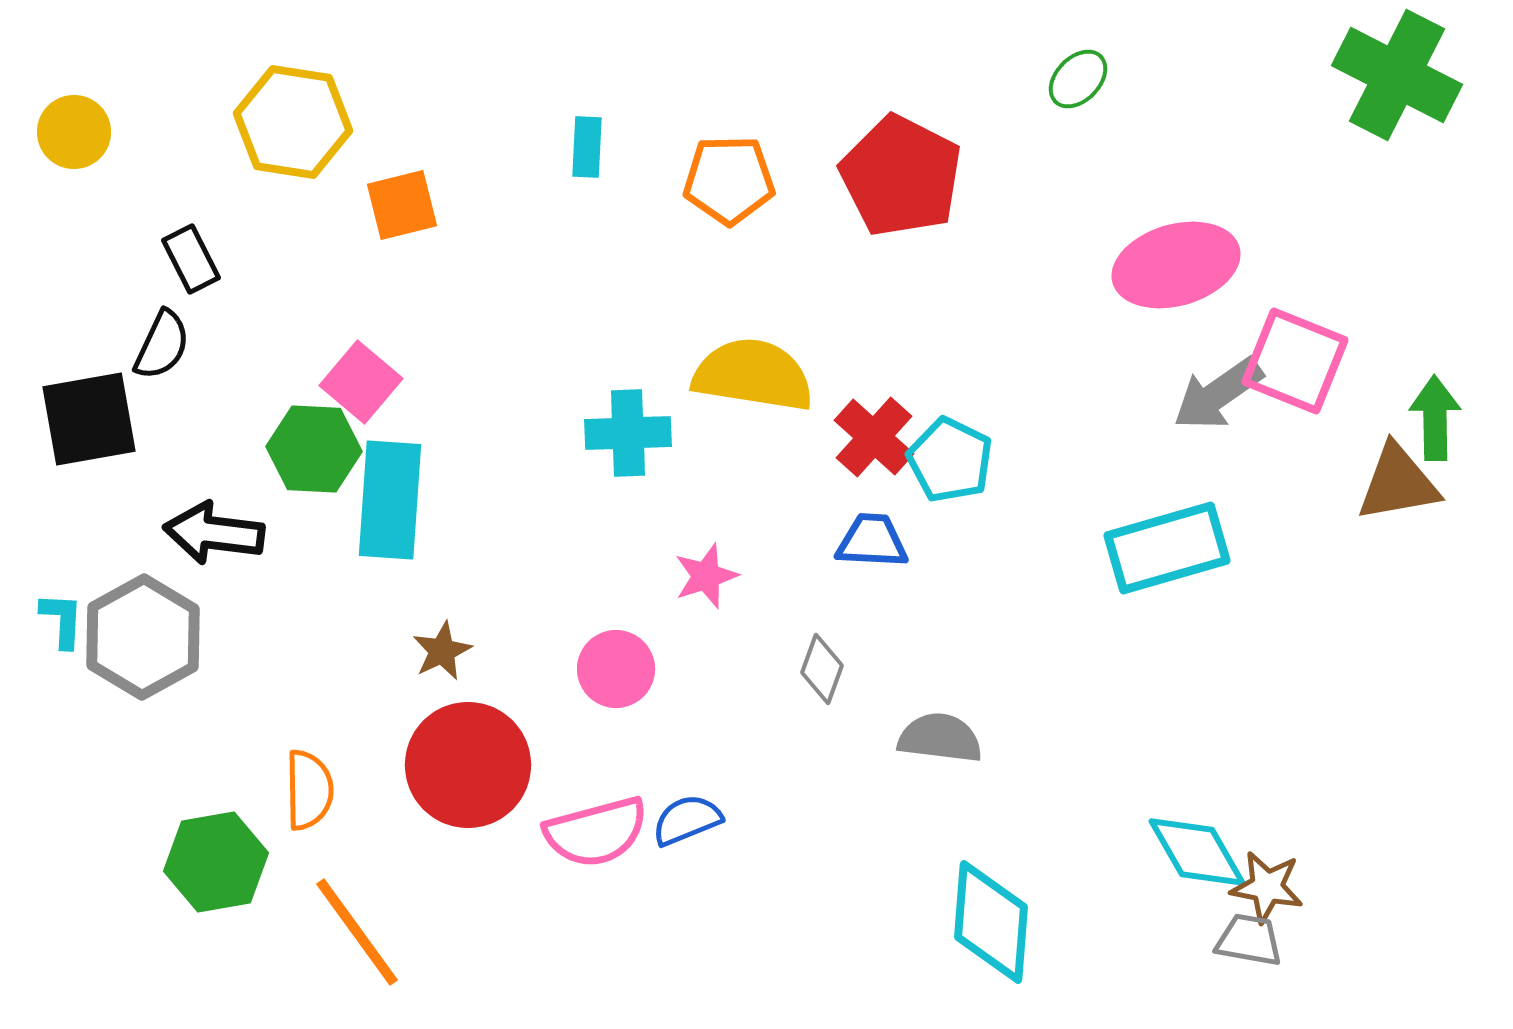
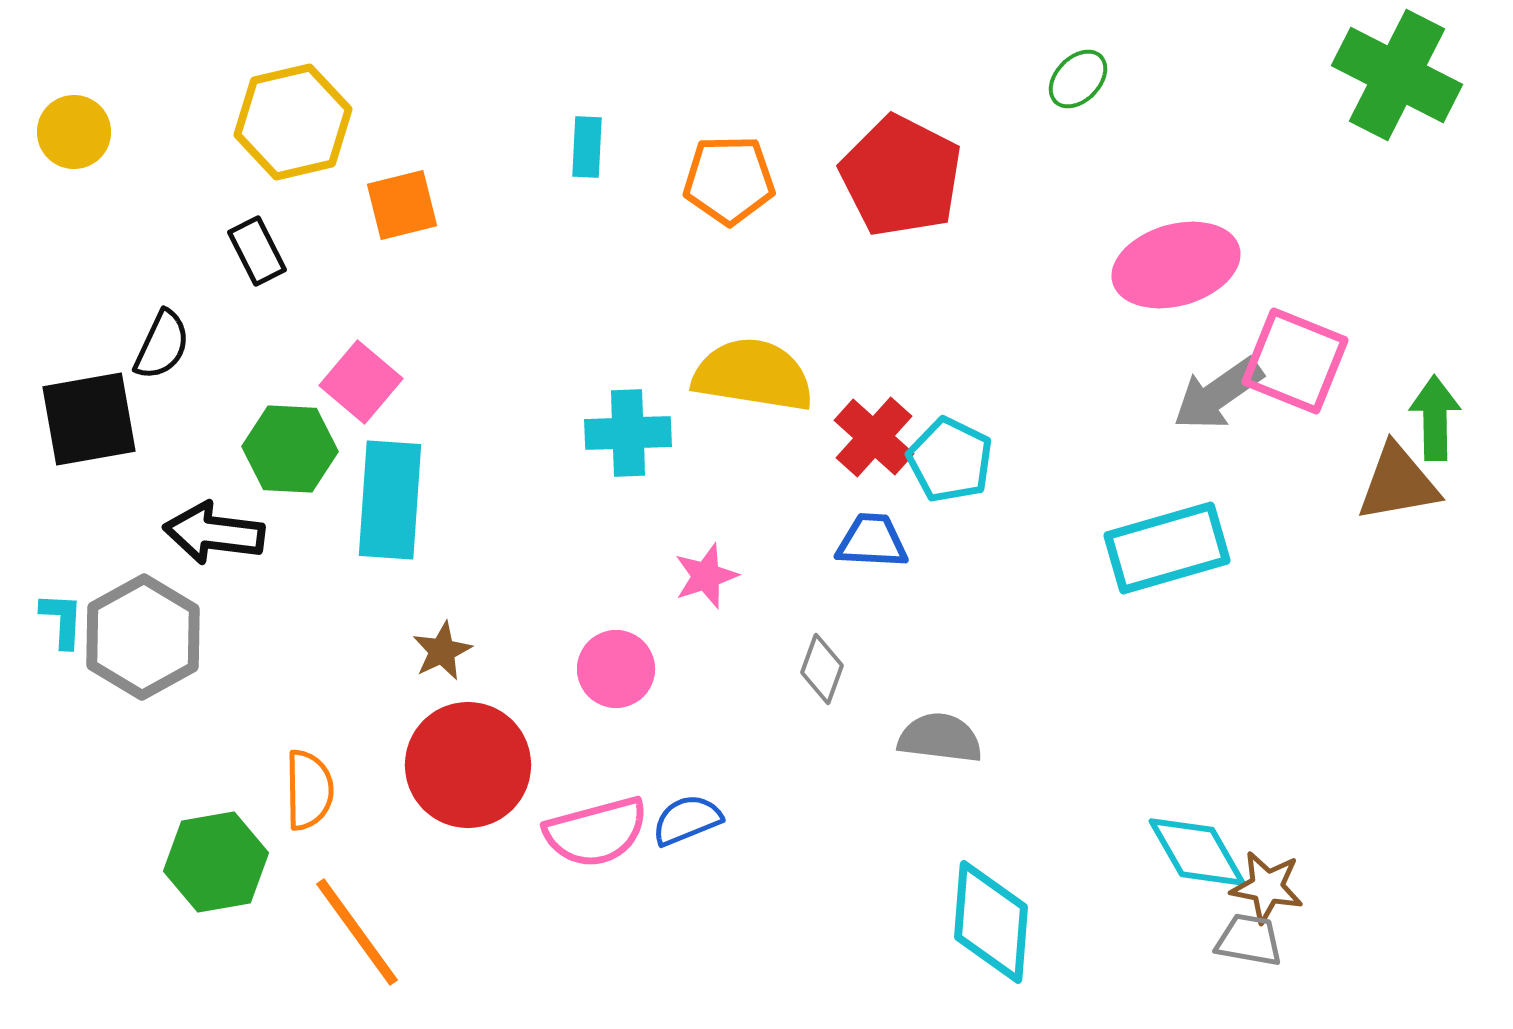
yellow hexagon at (293, 122): rotated 22 degrees counterclockwise
black rectangle at (191, 259): moved 66 px right, 8 px up
green hexagon at (314, 449): moved 24 px left
